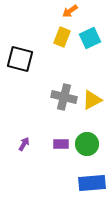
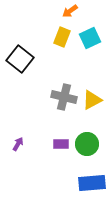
black square: rotated 24 degrees clockwise
purple arrow: moved 6 px left
